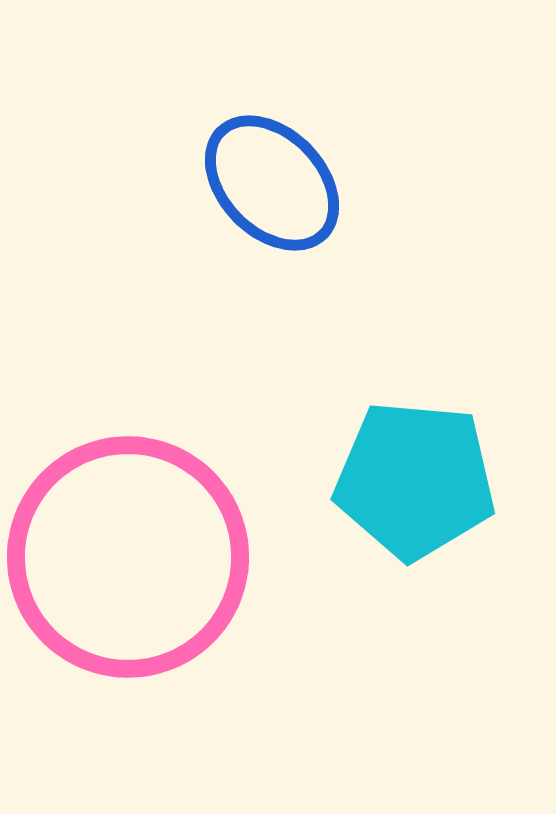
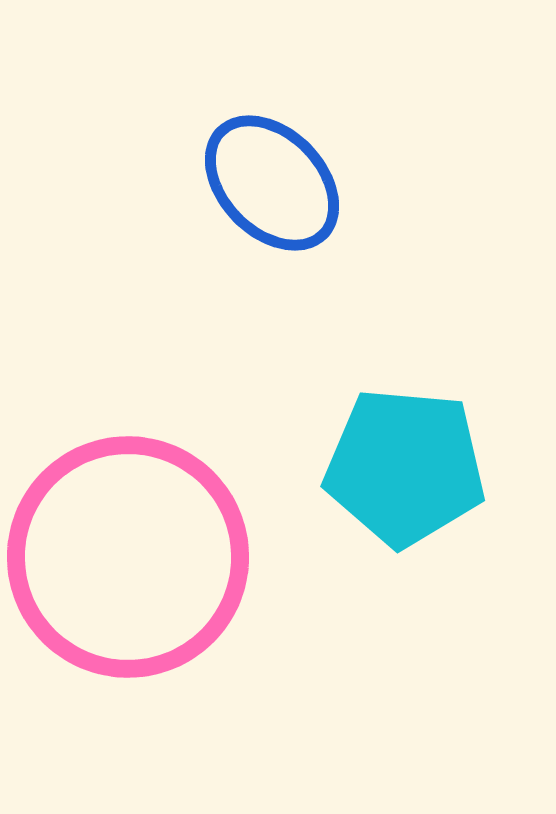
cyan pentagon: moved 10 px left, 13 px up
